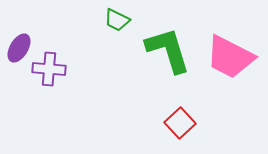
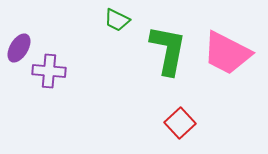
green L-shape: rotated 28 degrees clockwise
pink trapezoid: moved 3 px left, 4 px up
purple cross: moved 2 px down
